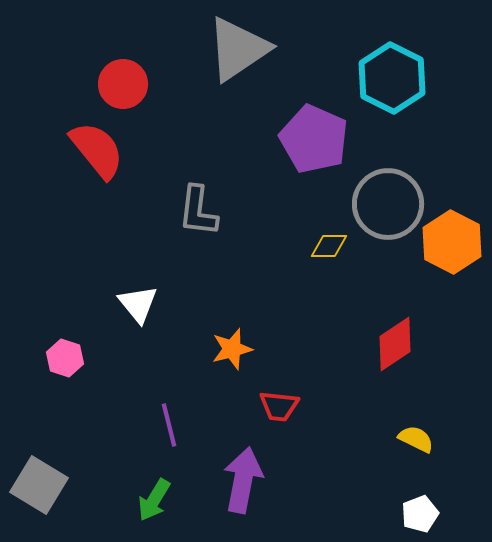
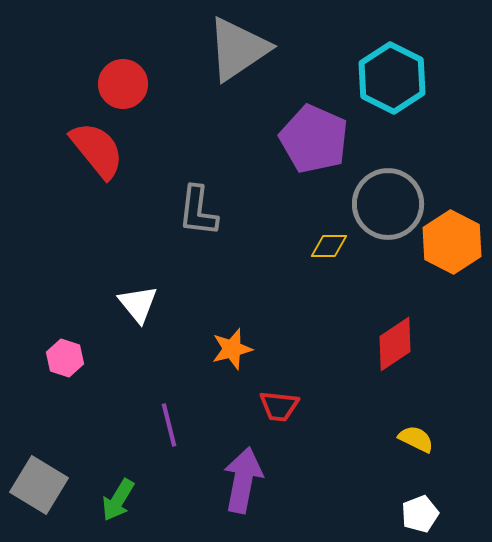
green arrow: moved 36 px left
